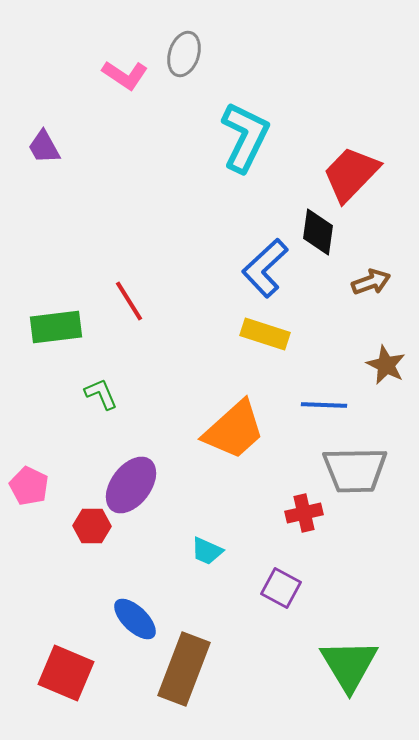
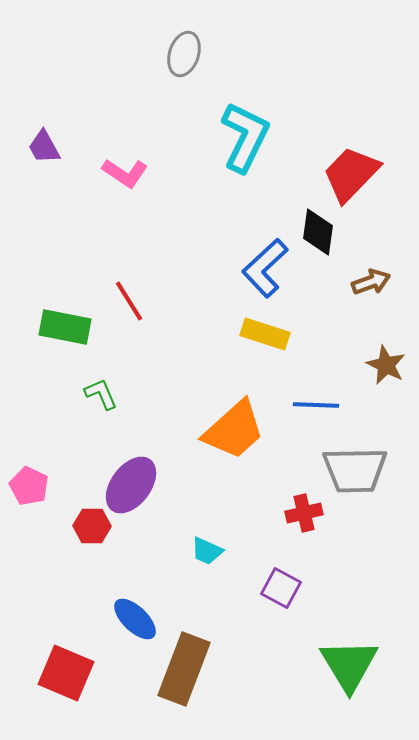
pink L-shape: moved 98 px down
green rectangle: moved 9 px right; rotated 18 degrees clockwise
blue line: moved 8 px left
